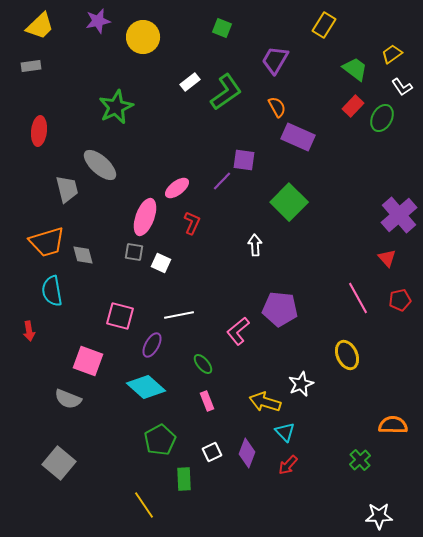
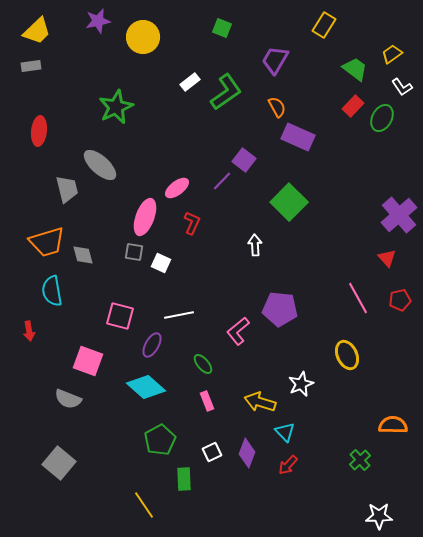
yellow trapezoid at (40, 26): moved 3 px left, 5 px down
purple square at (244, 160): rotated 30 degrees clockwise
yellow arrow at (265, 402): moved 5 px left
